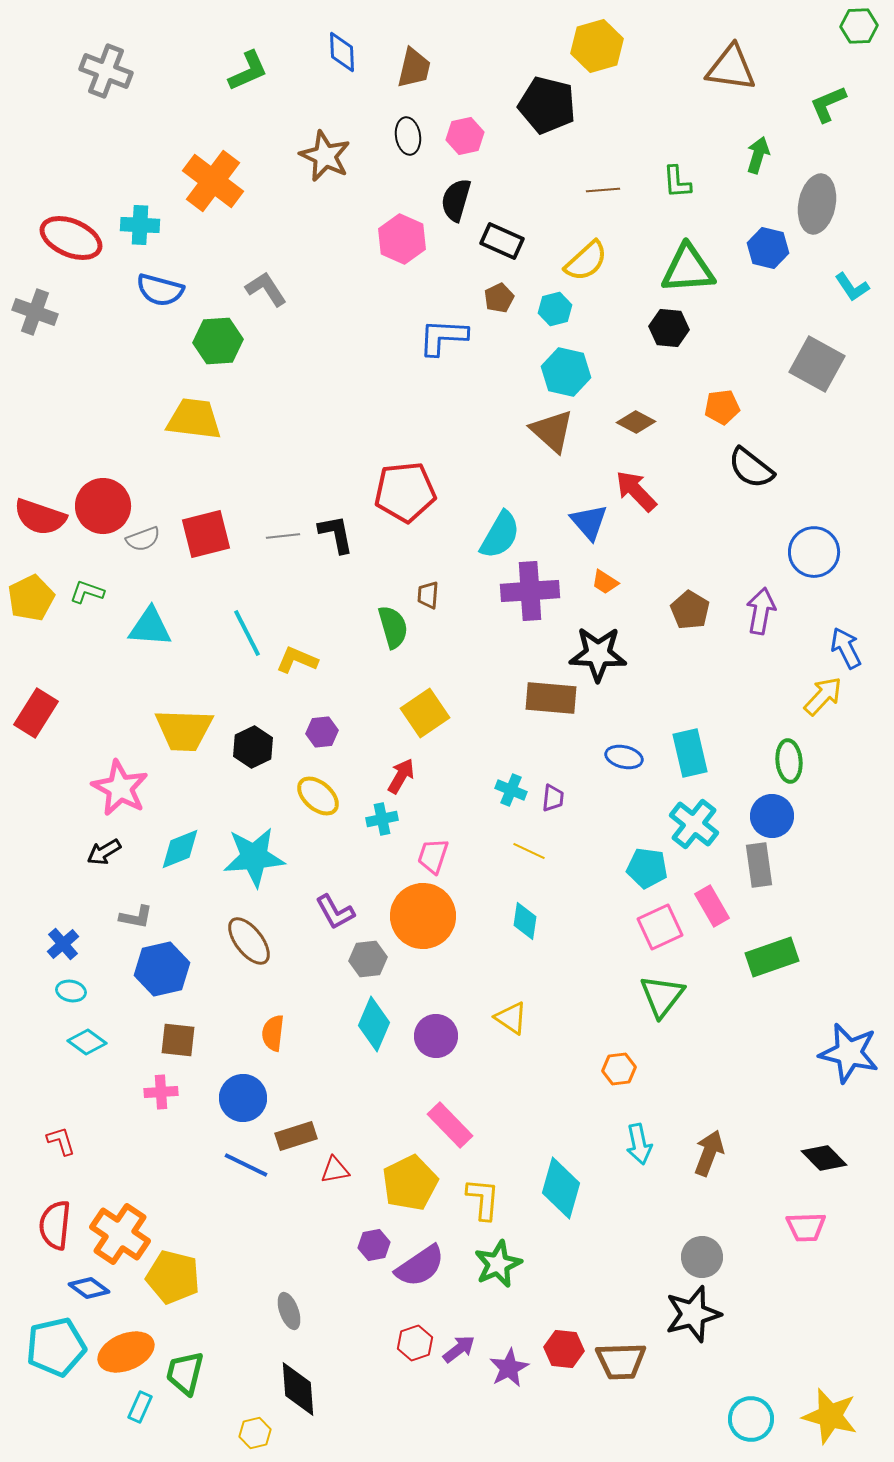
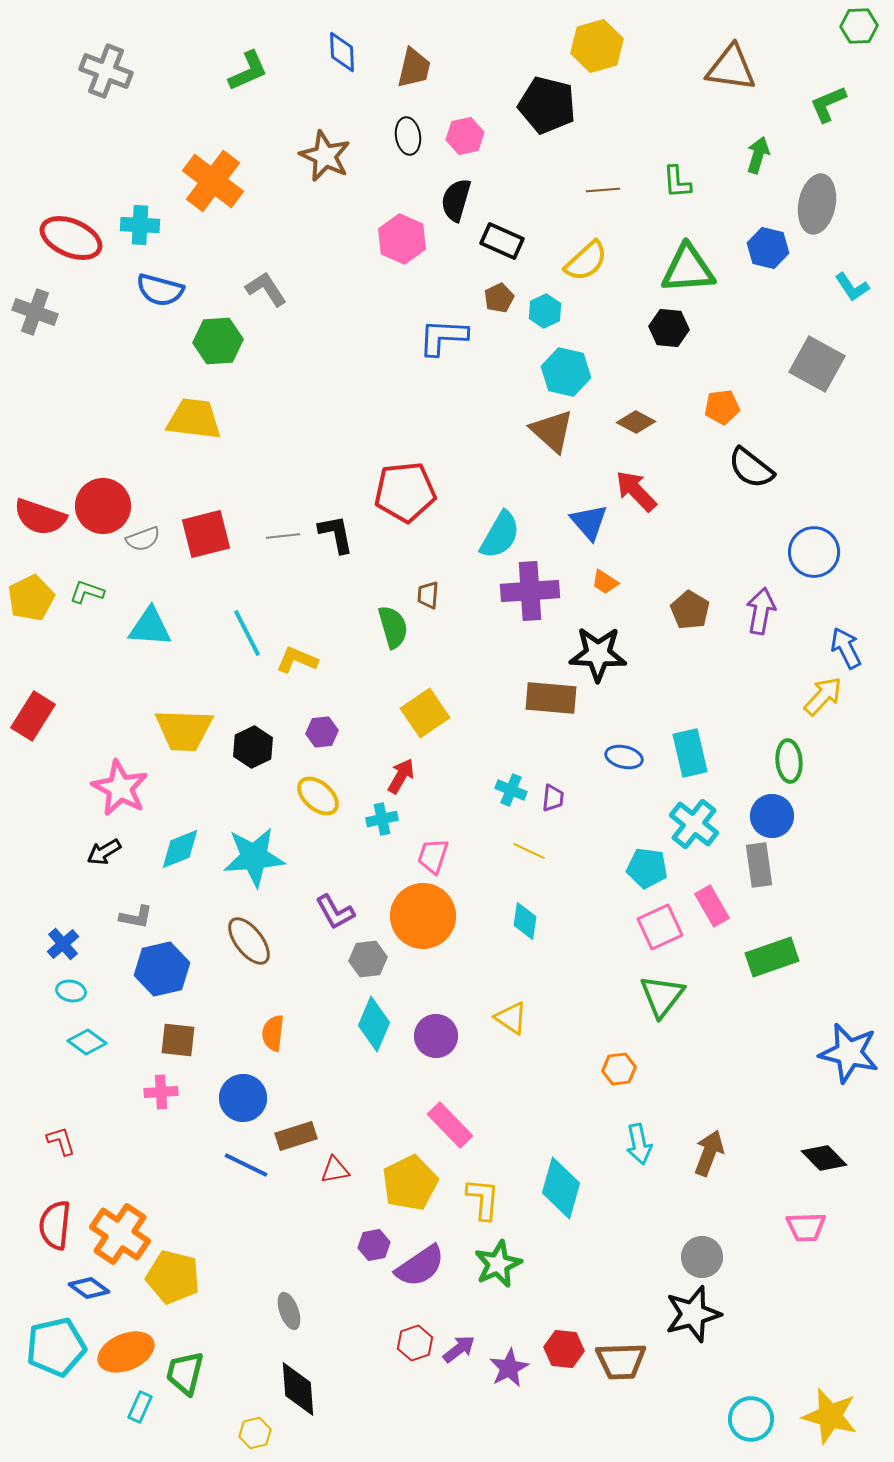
cyan hexagon at (555, 309): moved 10 px left, 2 px down; rotated 12 degrees counterclockwise
red rectangle at (36, 713): moved 3 px left, 3 px down
